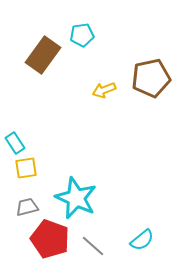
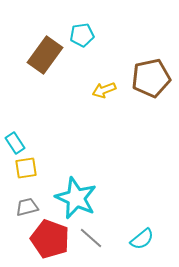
brown rectangle: moved 2 px right
cyan semicircle: moved 1 px up
gray line: moved 2 px left, 8 px up
